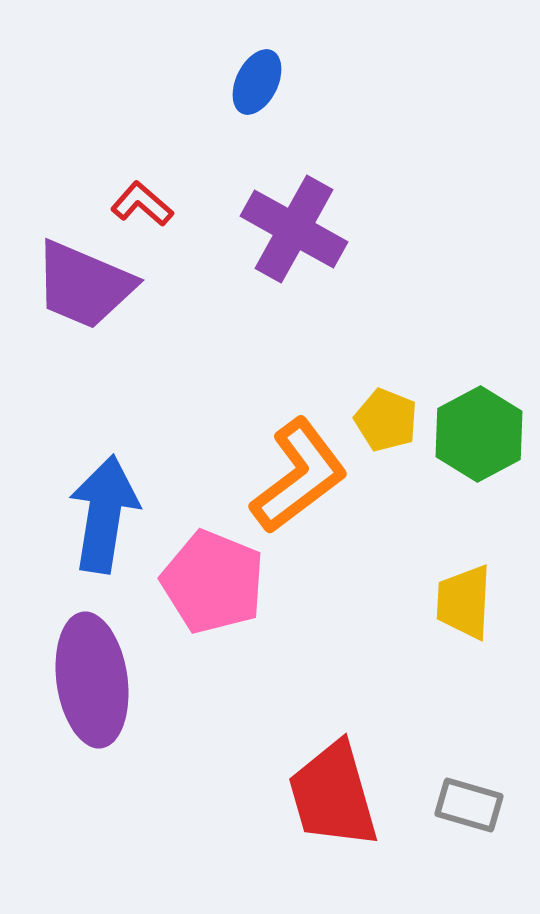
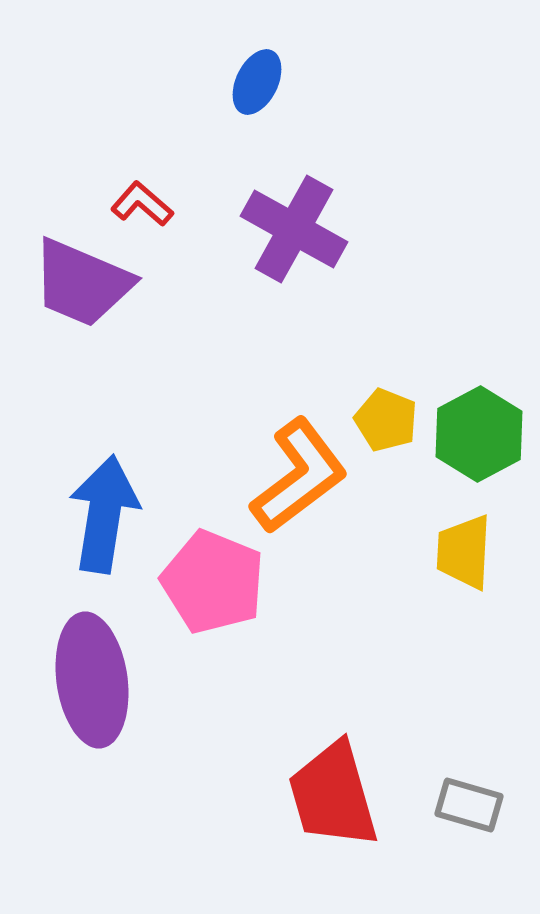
purple trapezoid: moved 2 px left, 2 px up
yellow trapezoid: moved 50 px up
